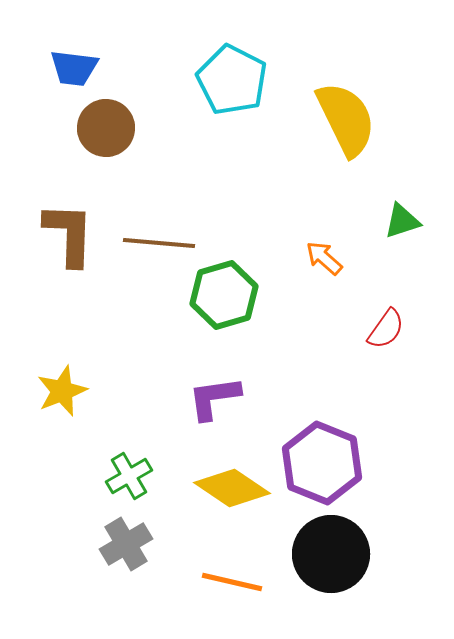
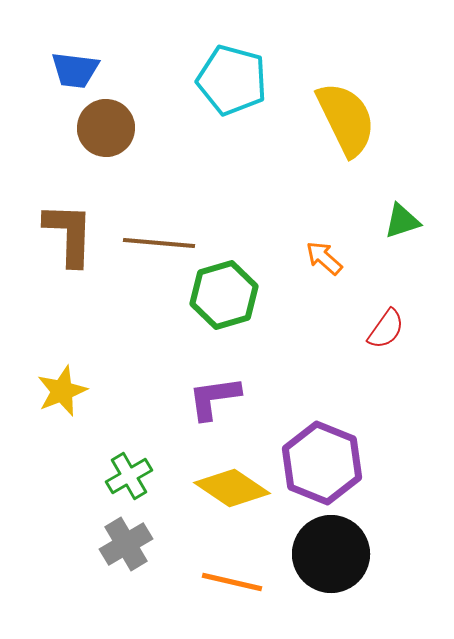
blue trapezoid: moved 1 px right, 2 px down
cyan pentagon: rotated 12 degrees counterclockwise
